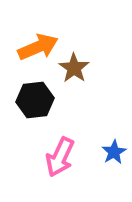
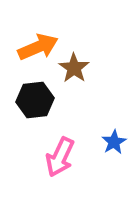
blue star: moved 10 px up
